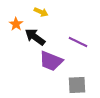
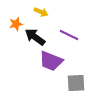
orange star: rotated 24 degrees clockwise
purple line: moved 9 px left, 7 px up
gray square: moved 1 px left, 2 px up
